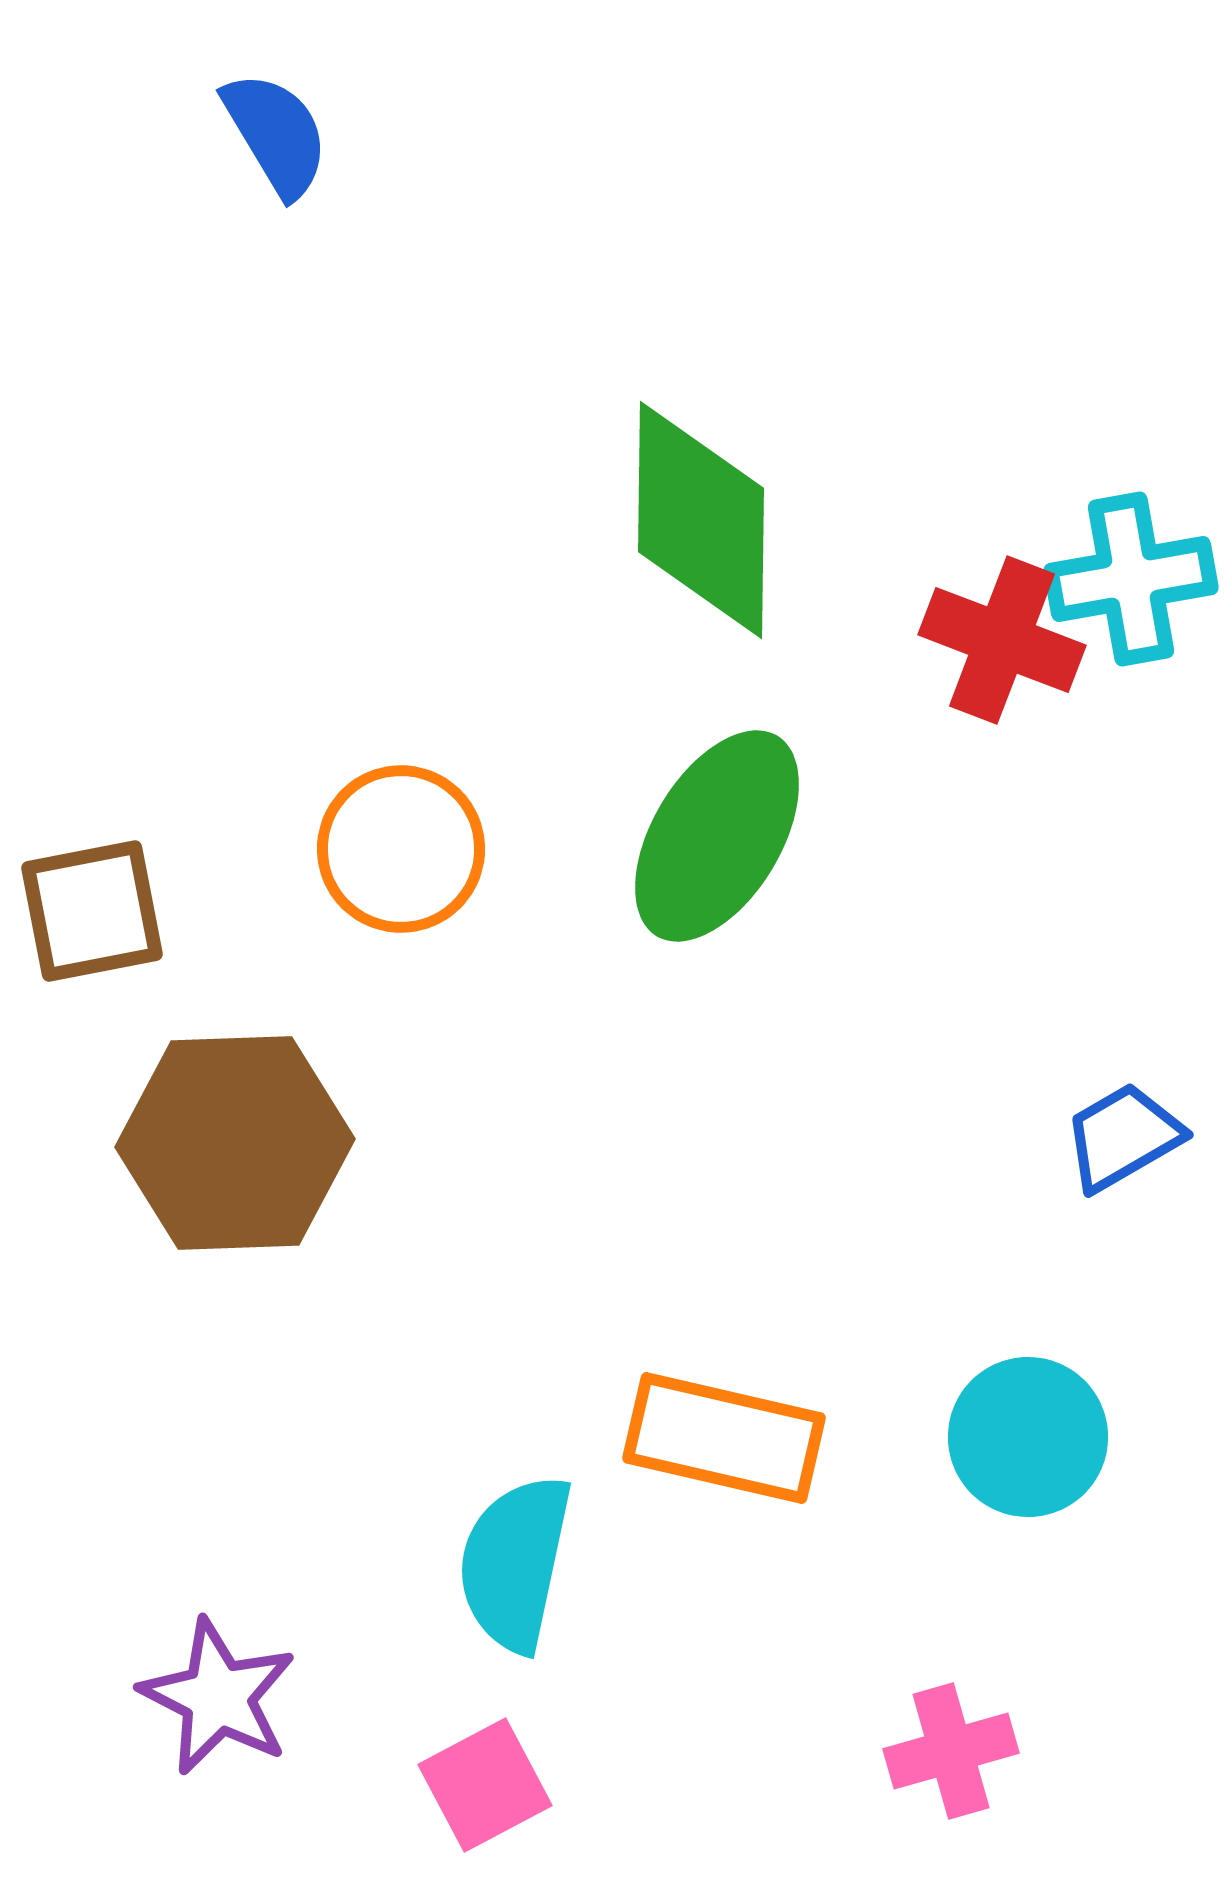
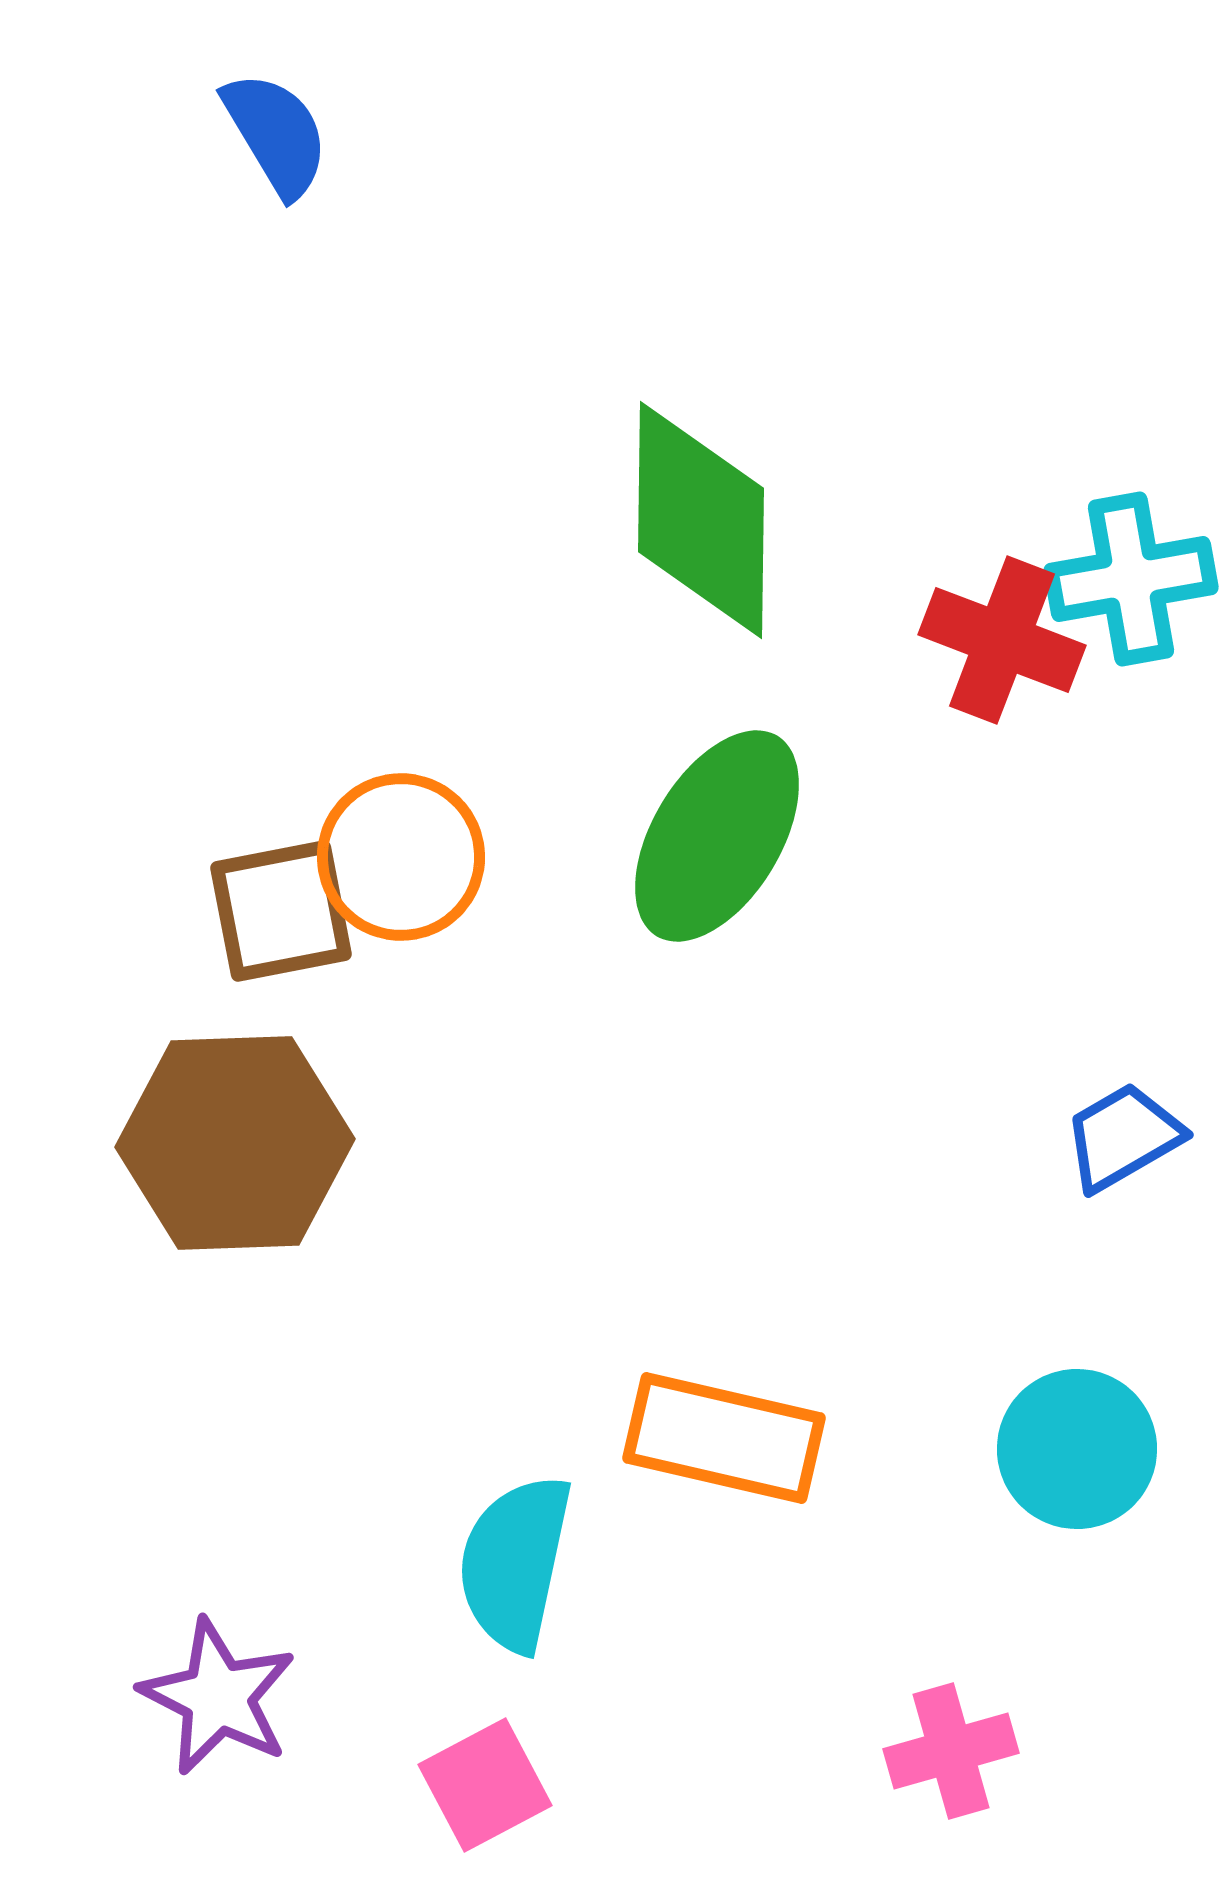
orange circle: moved 8 px down
brown square: moved 189 px right
cyan circle: moved 49 px right, 12 px down
